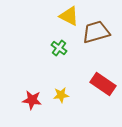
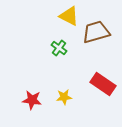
yellow star: moved 3 px right, 2 px down
